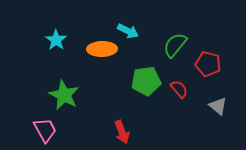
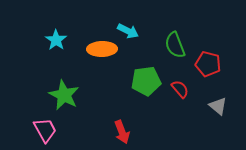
green semicircle: rotated 60 degrees counterclockwise
red semicircle: moved 1 px right
